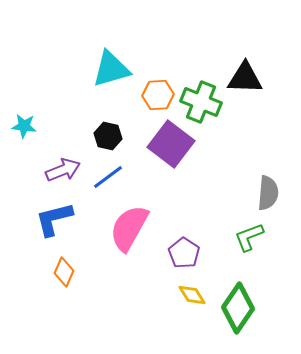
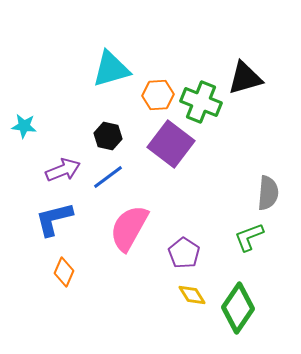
black triangle: rotated 18 degrees counterclockwise
